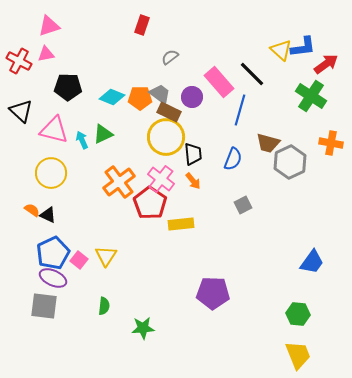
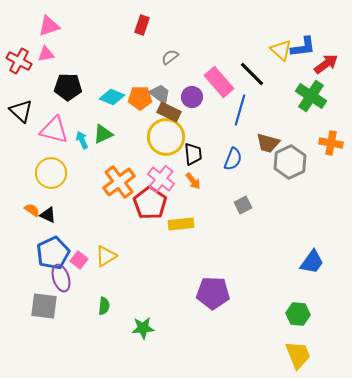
yellow triangle at (106, 256): rotated 25 degrees clockwise
purple ellipse at (53, 278): moved 8 px right; rotated 48 degrees clockwise
